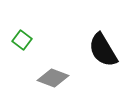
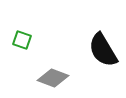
green square: rotated 18 degrees counterclockwise
